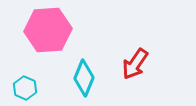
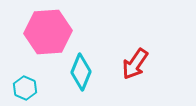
pink hexagon: moved 2 px down
cyan diamond: moved 3 px left, 6 px up
